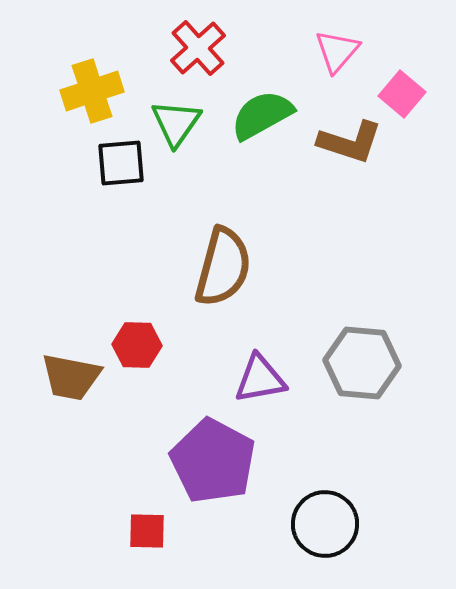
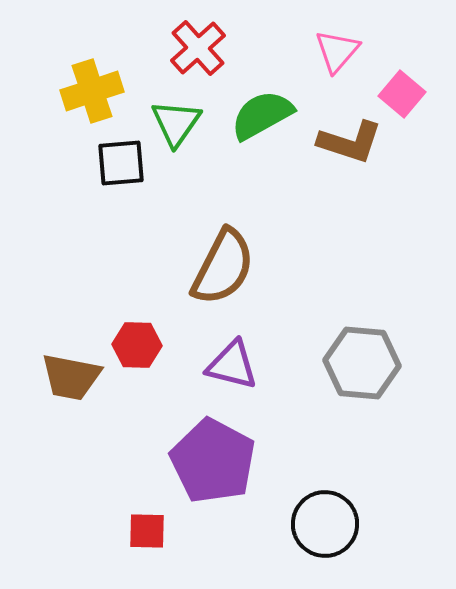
brown semicircle: rotated 12 degrees clockwise
purple triangle: moved 28 px left, 14 px up; rotated 24 degrees clockwise
